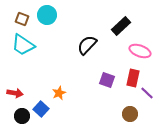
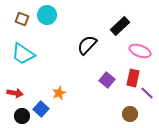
black rectangle: moved 1 px left
cyan trapezoid: moved 9 px down
purple square: rotated 21 degrees clockwise
